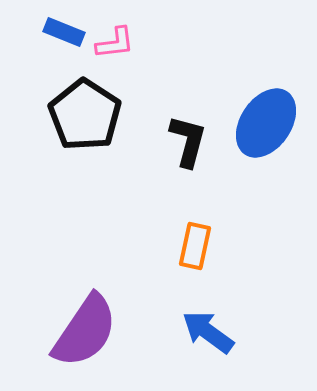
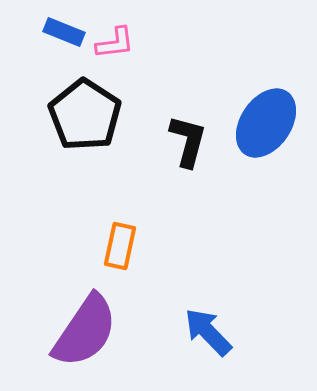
orange rectangle: moved 75 px left
blue arrow: rotated 10 degrees clockwise
